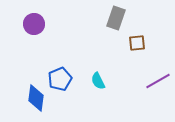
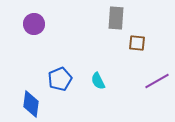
gray rectangle: rotated 15 degrees counterclockwise
brown square: rotated 12 degrees clockwise
purple line: moved 1 px left
blue diamond: moved 5 px left, 6 px down
